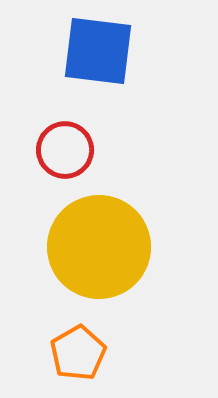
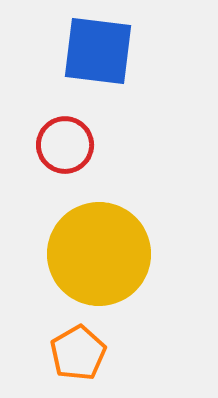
red circle: moved 5 px up
yellow circle: moved 7 px down
